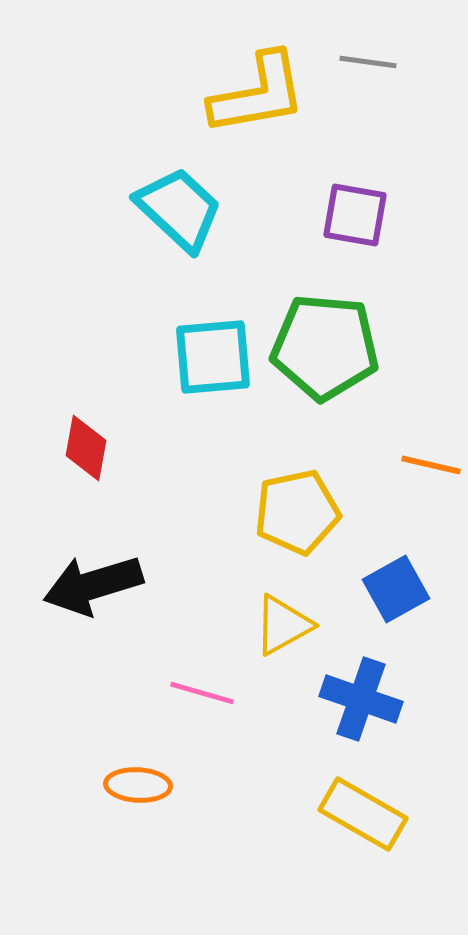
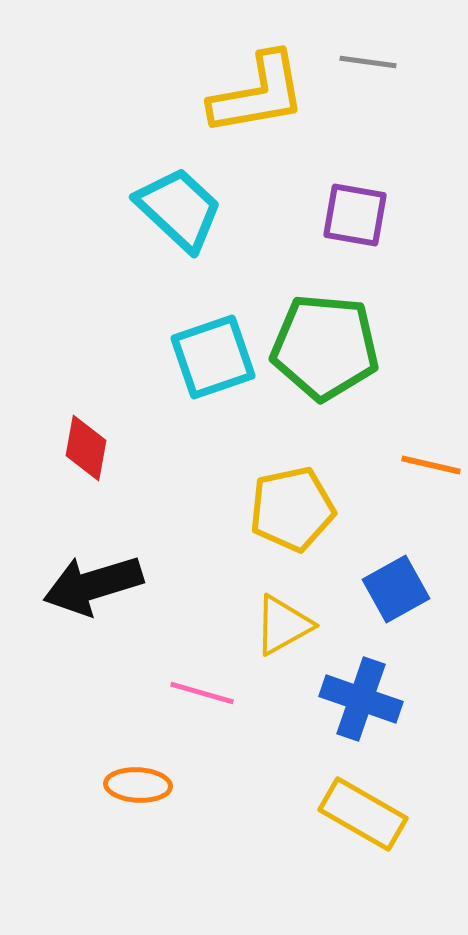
cyan square: rotated 14 degrees counterclockwise
yellow pentagon: moved 5 px left, 3 px up
